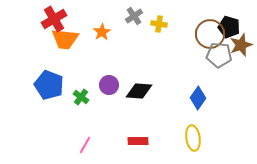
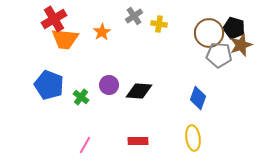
black pentagon: moved 5 px right, 1 px down
brown circle: moved 1 px left, 1 px up
blue diamond: rotated 15 degrees counterclockwise
